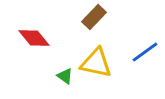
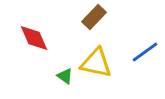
red diamond: rotated 16 degrees clockwise
